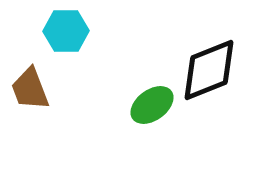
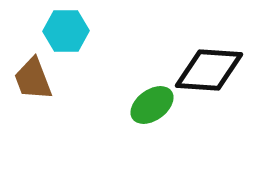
black diamond: rotated 26 degrees clockwise
brown trapezoid: moved 3 px right, 10 px up
